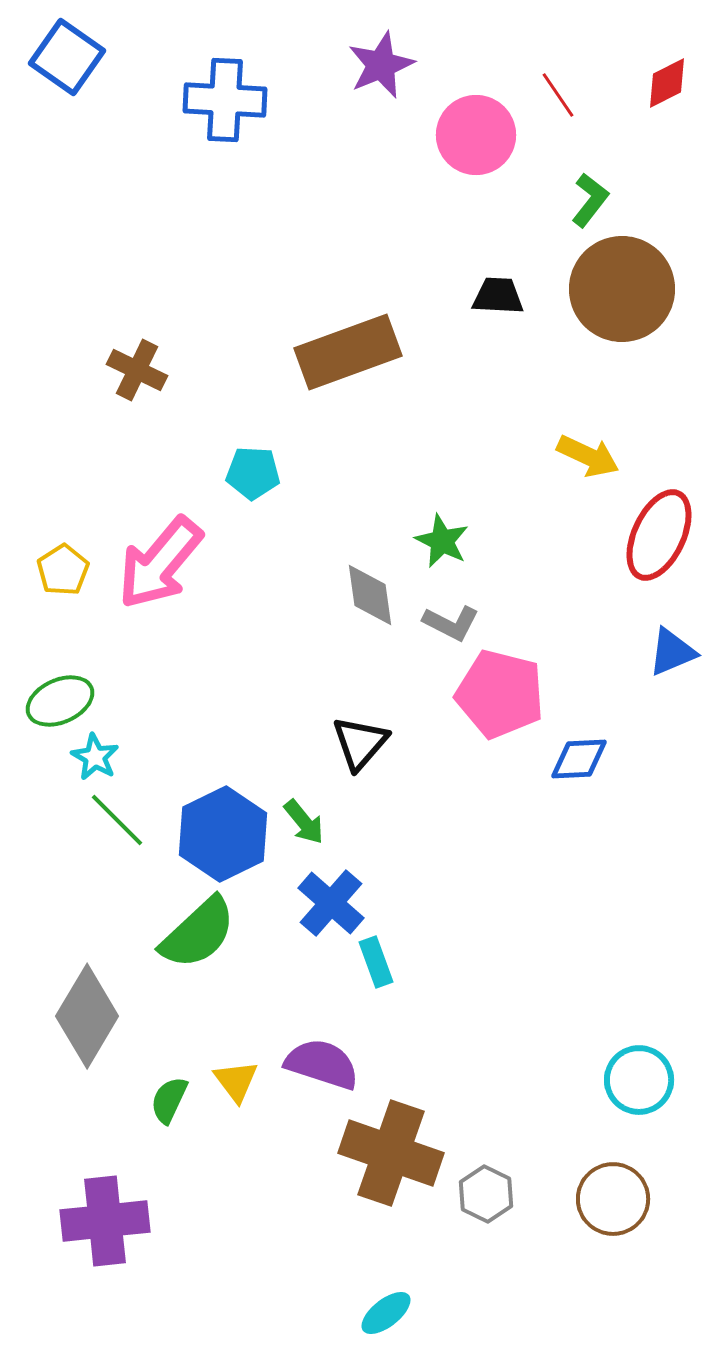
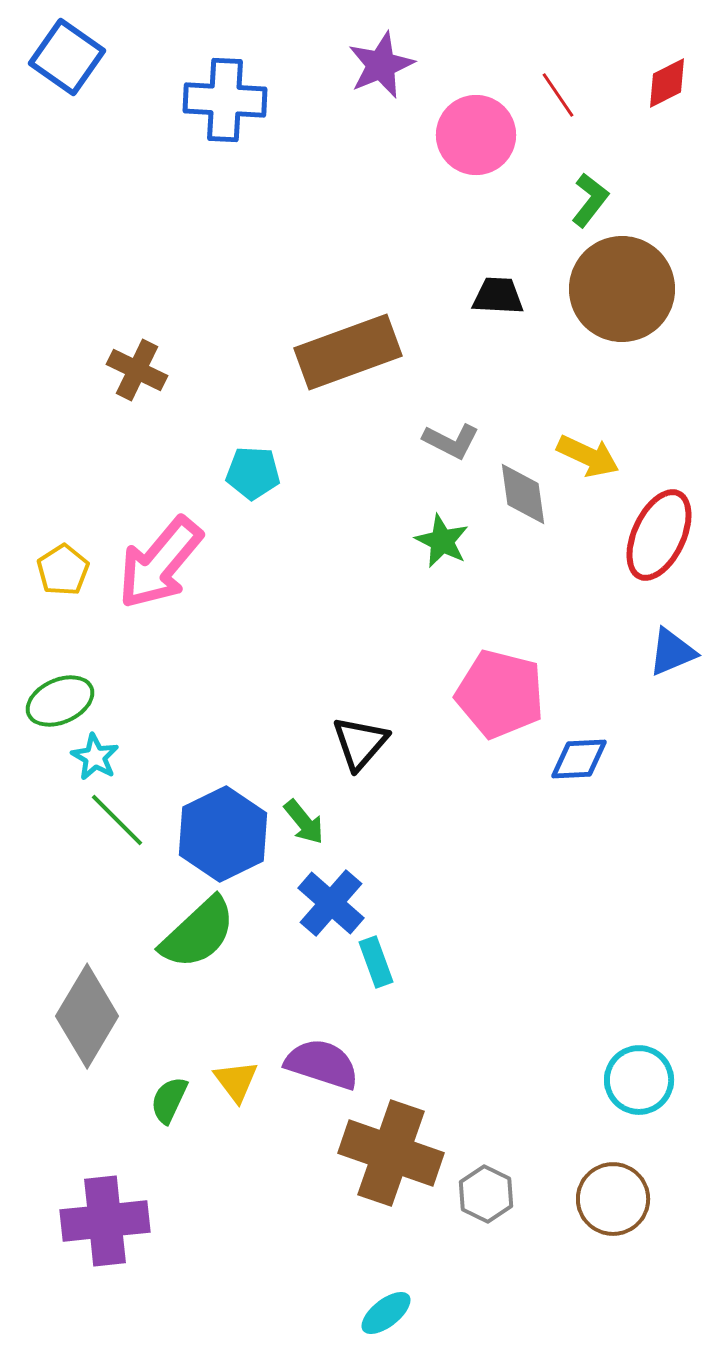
gray diamond at (370, 595): moved 153 px right, 101 px up
gray L-shape at (451, 623): moved 182 px up
